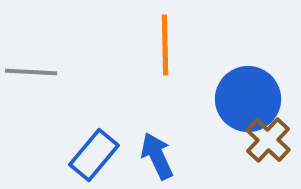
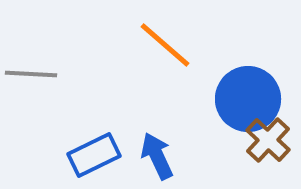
orange line: rotated 48 degrees counterclockwise
gray line: moved 2 px down
blue rectangle: rotated 24 degrees clockwise
